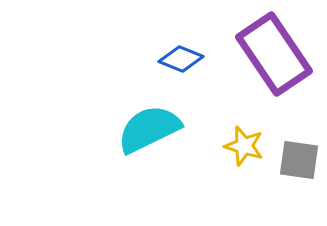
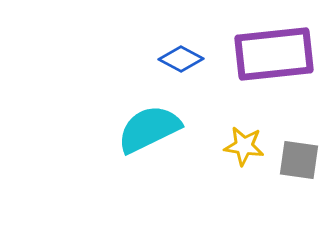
purple rectangle: rotated 62 degrees counterclockwise
blue diamond: rotated 6 degrees clockwise
yellow star: rotated 9 degrees counterclockwise
